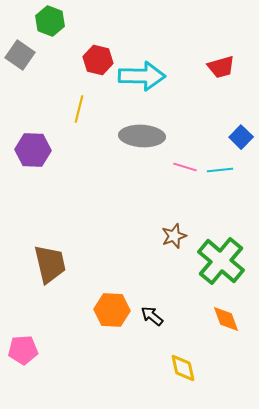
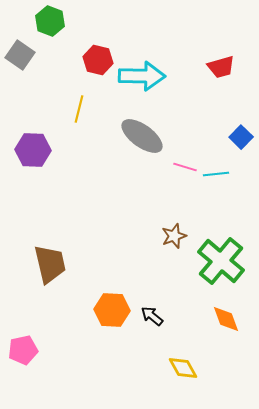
gray ellipse: rotated 33 degrees clockwise
cyan line: moved 4 px left, 4 px down
pink pentagon: rotated 8 degrees counterclockwise
yellow diamond: rotated 16 degrees counterclockwise
